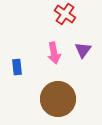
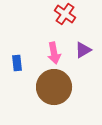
purple triangle: rotated 24 degrees clockwise
blue rectangle: moved 4 px up
brown circle: moved 4 px left, 12 px up
